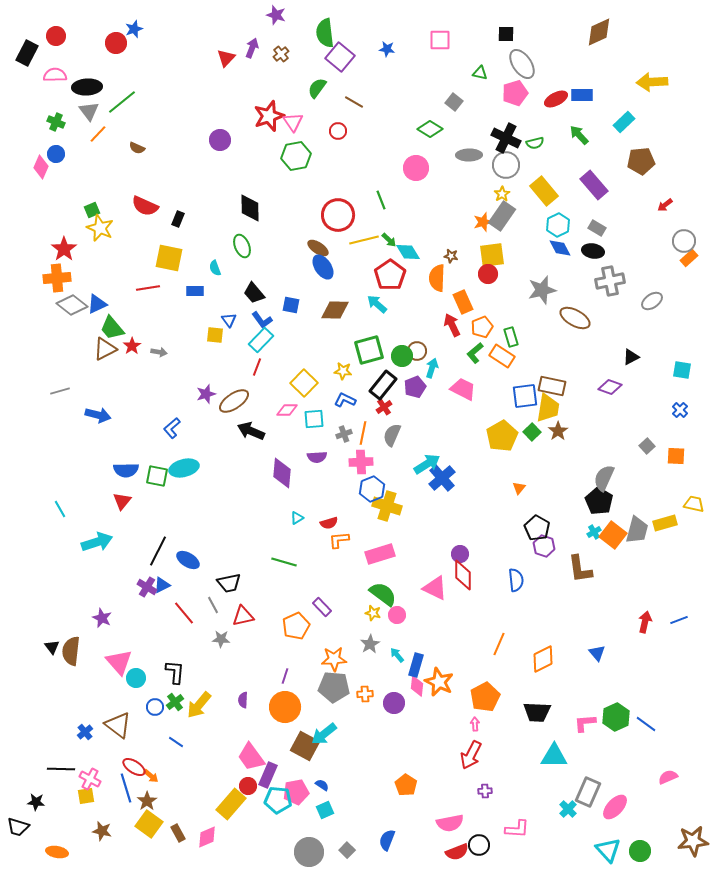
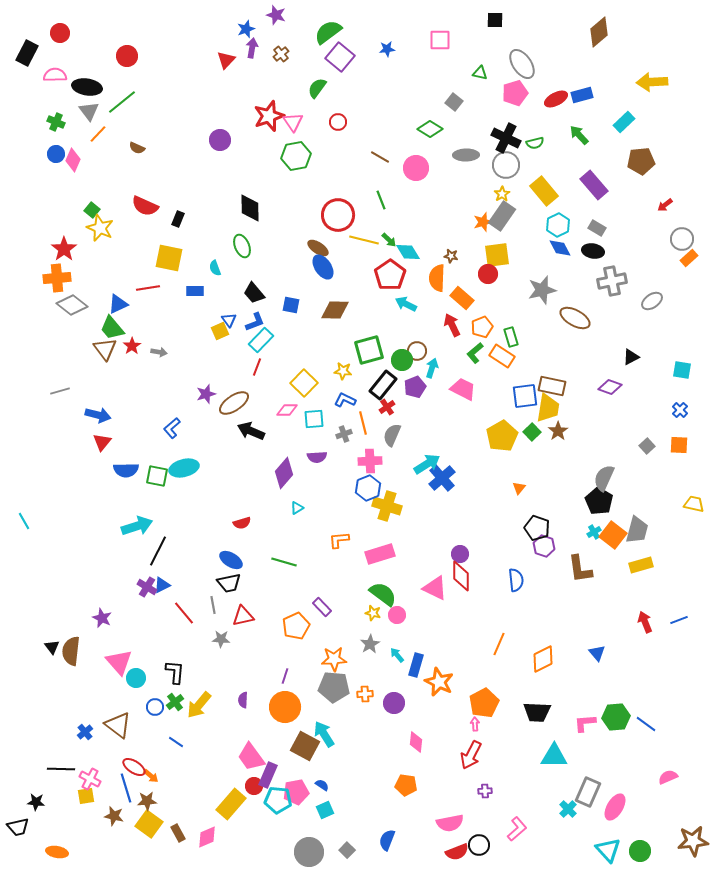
blue star at (134, 29): moved 112 px right
brown diamond at (599, 32): rotated 16 degrees counterclockwise
green semicircle at (325, 33): moved 3 px right, 1 px up; rotated 60 degrees clockwise
black square at (506, 34): moved 11 px left, 14 px up
red circle at (56, 36): moved 4 px right, 3 px up
red circle at (116, 43): moved 11 px right, 13 px down
purple arrow at (252, 48): rotated 12 degrees counterclockwise
blue star at (387, 49): rotated 14 degrees counterclockwise
red triangle at (226, 58): moved 2 px down
black ellipse at (87, 87): rotated 12 degrees clockwise
blue rectangle at (582, 95): rotated 15 degrees counterclockwise
brown line at (354, 102): moved 26 px right, 55 px down
red circle at (338, 131): moved 9 px up
gray ellipse at (469, 155): moved 3 px left
pink diamond at (41, 167): moved 32 px right, 7 px up
green square at (92, 210): rotated 28 degrees counterclockwise
yellow line at (364, 240): rotated 28 degrees clockwise
gray circle at (684, 241): moved 2 px left, 2 px up
yellow square at (492, 255): moved 5 px right
gray cross at (610, 281): moved 2 px right
orange rectangle at (463, 302): moved 1 px left, 4 px up; rotated 25 degrees counterclockwise
blue triangle at (97, 304): moved 21 px right
cyan arrow at (377, 304): moved 29 px right; rotated 15 degrees counterclockwise
blue L-shape at (262, 320): moved 7 px left, 2 px down; rotated 75 degrees counterclockwise
yellow square at (215, 335): moved 5 px right, 4 px up; rotated 30 degrees counterclockwise
brown triangle at (105, 349): rotated 40 degrees counterclockwise
green circle at (402, 356): moved 4 px down
brown ellipse at (234, 401): moved 2 px down
red cross at (384, 407): moved 3 px right
orange line at (363, 433): moved 10 px up; rotated 25 degrees counterclockwise
orange square at (676, 456): moved 3 px right, 11 px up
pink cross at (361, 462): moved 9 px right, 1 px up
purple diamond at (282, 473): moved 2 px right; rotated 36 degrees clockwise
blue hexagon at (372, 489): moved 4 px left, 1 px up
red triangle at (122, 501): moved 20 px left, 59 px up
cyan line at (60, 509): moved 36 px left, 12 px down
cyan triangle at (297, 518): moved 10 px up
red semicircle at (329, 523): moved 87 px left
yellow rectangle at (665, 523): moved 24 px left, 42 px down
black pentagon at (537, 528): rotated 10 degrees counterclockwise
cyan arrow at (97, 542): moved 40 px right, 16 px up
blue ellipse at (188, 560): moved 43 px right
red diamond at (463, 575): moved 2 px left, 1 px down
gray line at (213, 605): rotated 18 degrees clockwise
red arrow at (645, 622): rotated 35 degrees counterclockwise
pink diamond at (417, 686): moved 1 px left, 56 px down
orange pentagon at (485, 697): moved 1 px left, 6 px down
green hexagon at (616, 717): rotated 20 degrees clockwise
cyan arrow at (324, 734): rotated 96 degrees clockwise
orange pentagon at (406, 785): rotated 25 degrees counterclockwise
red circle at (248, 786): moved 6 px right
brown star at (147, 801): rotated 30 degrees clockwise
pink ellipse at (615, 807): rotated 12 degrees counterclockwise
black trapezoid at (18, 827): rotated 30 degrees counterclockwise
pink L-shape at (517, 829): rotated 45 degrees counterclockwise
brown star at (102, 831): moved 12 px right, 15 px up
